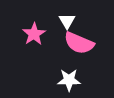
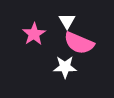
white star: moved 4 px left, 13 px up
